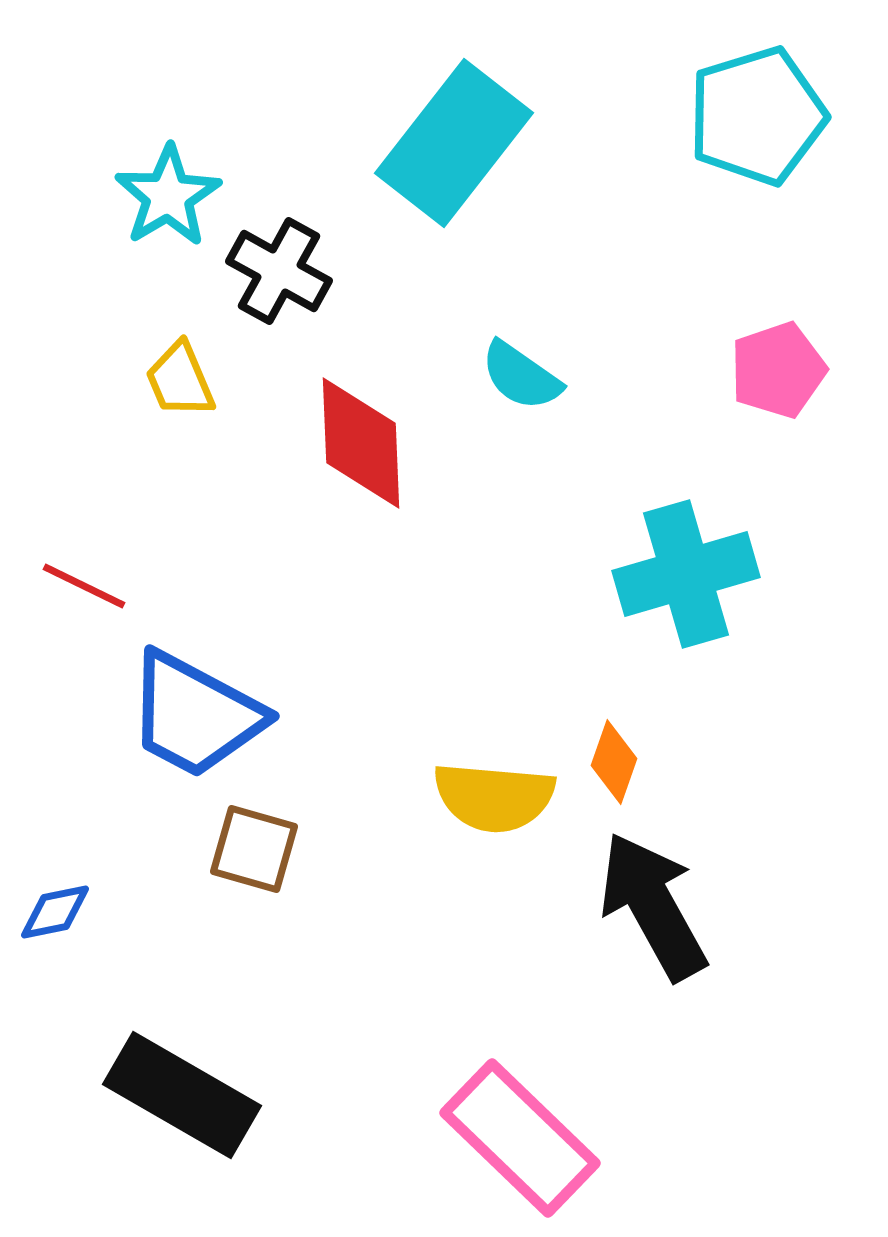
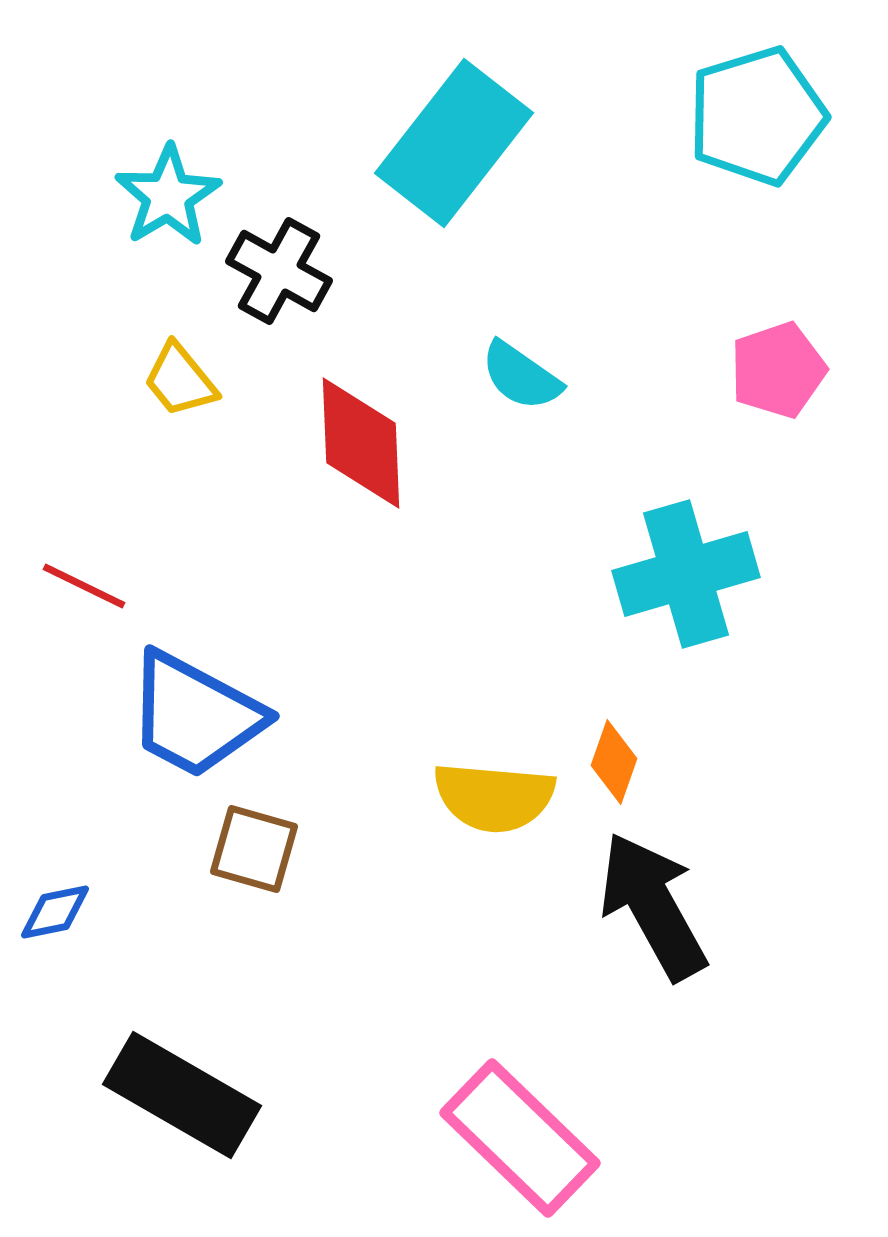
yellow trapezoid: rotated 16 degrees counterclockwise
